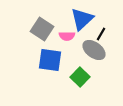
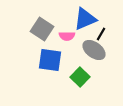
blue triangle: moved 3 px right; rotated 20 degrees clockwise
